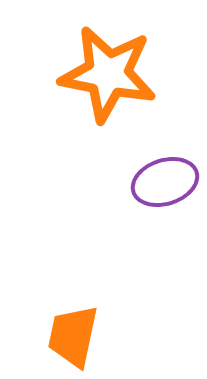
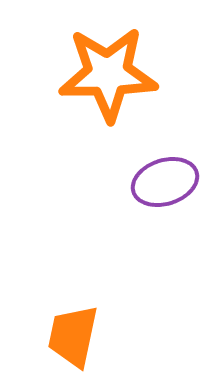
orange star: rotated 12 degrees counterclockwise
